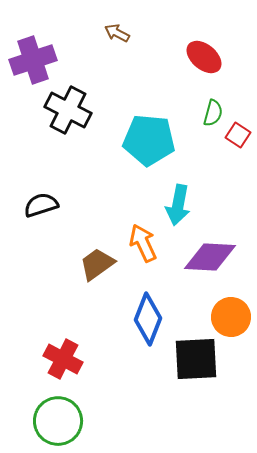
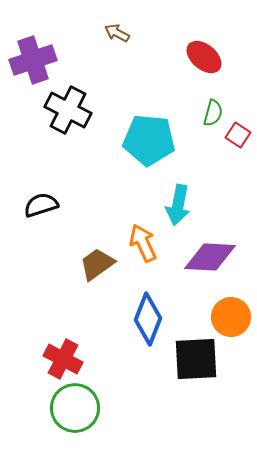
green circle: moved 17 px right, 13 px up
